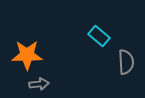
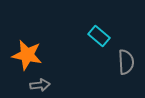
orange star: rotated 12 degrees clockwise
gray arrow: moved 1 px right, 1 px down
